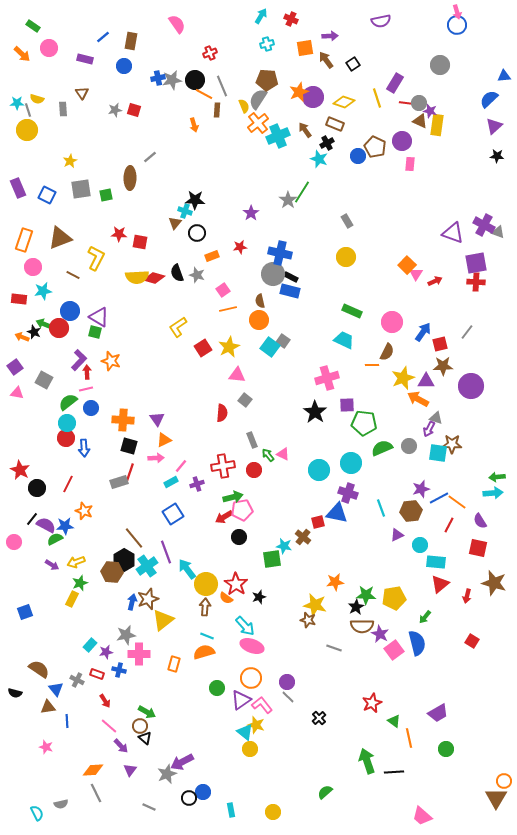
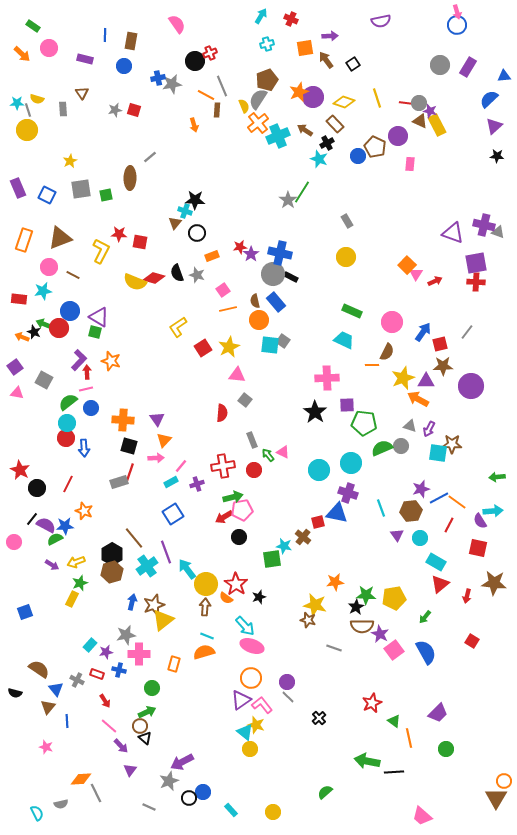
blue line at (103, 37): moved 2 px right, 2 px up; rotated 48 degrees counterclockwise
gray star at (172, 80): moved 4 px down
black circle at (195, 80): moved 19 px up
brown pentagon at (267, 80): rotated 25 degrees counterclockwise
purple rectangle at (395, 83): moved 73 px right, 16 px up
orange line at (204, 94): moved 2 px right, 1 px down
brown rectangle at (335, 124): rotated 24 degrees clockwise
yellow rectangle at (437, 125): rotated 35 degrees counterclockwise
brown arrow at (305, 130): rotated 21 degrees counterclockwise
purple circle at (402, 141): moved 4 px left, 5 px up
purple star at (251, 213): moved 41 px down
purple cross at (484, 225): rotated 15 degrees counterclockwise
yellow L-shape at (96, 258): moved 5 px right, 7 px up
pink circle at (33, 267): moved 16 px right
yellow semicircle at (137, 277): moved 2 px left, 5 px down; rotated 25 degrees clockwise
blue rectangle at (290, 291): moved 14 px left, 11 px down; rotated 36 degrees clockwise
brown semicircle at (260, 301): moved 5 px left
cyan square at (270, 347): moved 2 px up; rotated 30 degrees counterclockwise
pink cross at (327, 378): rotated 15 degrees clockwise
gray triangle at (436, 418): moved 26 px left, 8 px down
orange triangle at (164, 440): rotated 21 degrees counterclockwise
gray circle at (409, 446): moved 8 px left
pink triangle at (283, 454): moved 2 px up
cyan arrow at (493, 493): moved 18 px down
purple triangle at (397, 535): rotated 40 degrees counterclockwise
cyan circle at (420, 545): moved 7 px up
black hexagon at (124, 560): moved 12 px left, 6 px up
cyan rectangle at (436, 562): rotated 24 degrees clockwise
brown hexagon at (112, 572): rotated 20 degrees counterclockwise
brown star at (494, 583): rotated 10 degrees counterclockwise
brown star at (148, 599): moved 6 px right, 6 px down
blue semicircle at (417, 643): moved 9 px right, 9 px down; rotated 15 degrees counterclockwise
green circle at (217, 688): moved 65 px left
brown triangle at (48, 707): rotated 42 degrees counterclockwise
green arrow at (147, 712): rotated 54 degrees counterclockwise
purple trapezoid at (438, 713): rotated 15 degrees counterclockwise
green arrow at (367, 761): rotated 60 degrees counterclockwise
orange diamond at (93, 770): moved 12 px left, 9 px down
gray star at (167, 774): moved 2 px right, 7 px down
cyan rectangle at (231, 810): rotated 32 degrees counterclockwise
